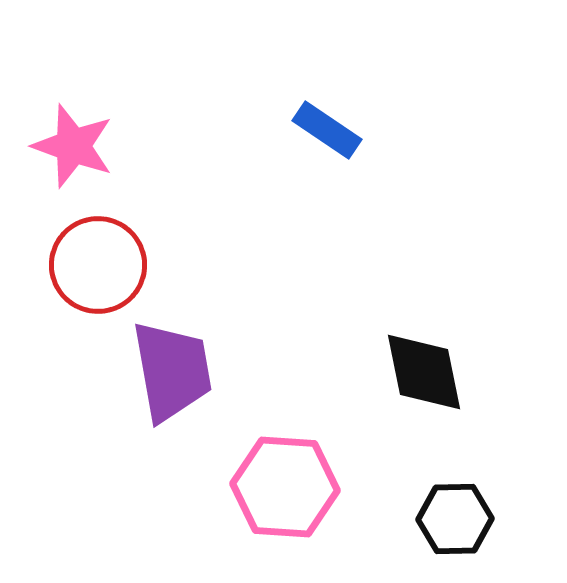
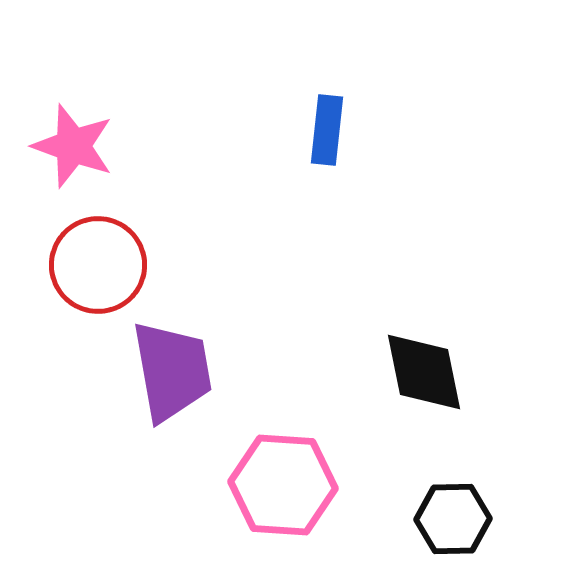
blue rectangle: rotated 62 degrees clockwise
pink hexagon: moved 2 px left, 2 px up
black hexagon: moved 2 px left
